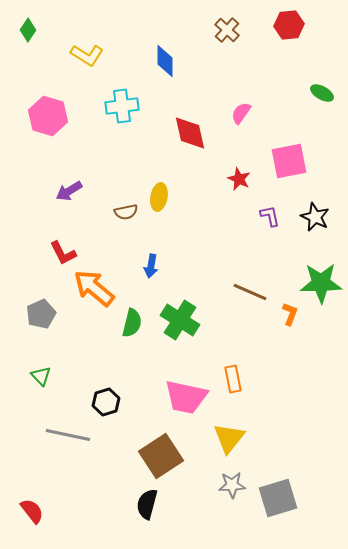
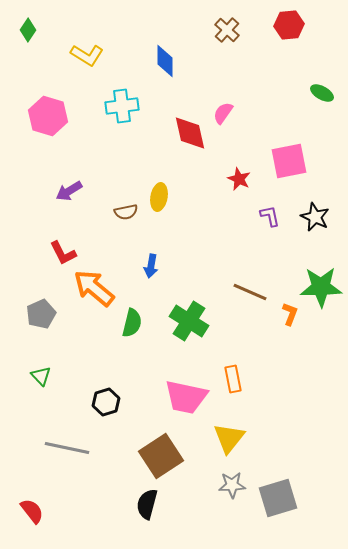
pink semicircle: moved 18 px left
green star: moved 4 px down
green cross: moved 9 px right, 1 px down
gray line: moved 1 px left, 13 px down
